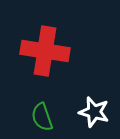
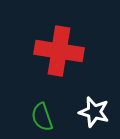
red cross: moved 14 px right
